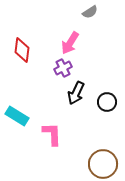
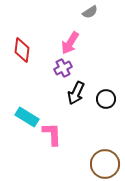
black circle: moved 1 px left, 3 px up
cyan rectangle: moved 10 px right, 1 px down
brown circle: moved 2 px right
